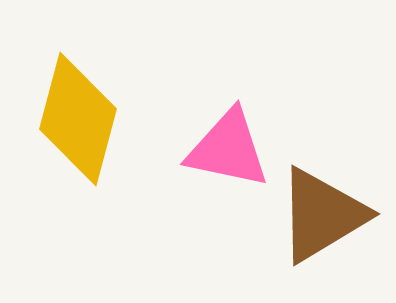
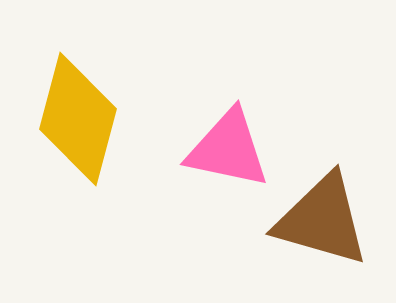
brown triangle: moved 5 px down; rotated 47 degrees clockwise
